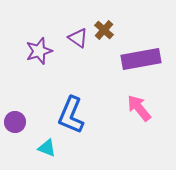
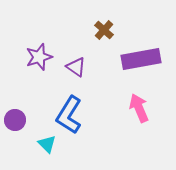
purple triangle: moved 2 px left, 29 px down
purple star: moved 6 px down
pink arrow: rotated 16 degrees clockwise
blue L-shape: moved 2 px left; rotated 9 degrees clockwise
purple circle: moved 2 px up
cyan triangle: moved 4 px up; rotated 24 degrees clockwise
